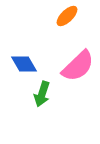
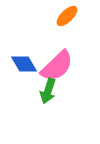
pink semicircle: moved 21 px left
green arrow: moved 6 px right, 3 px up
